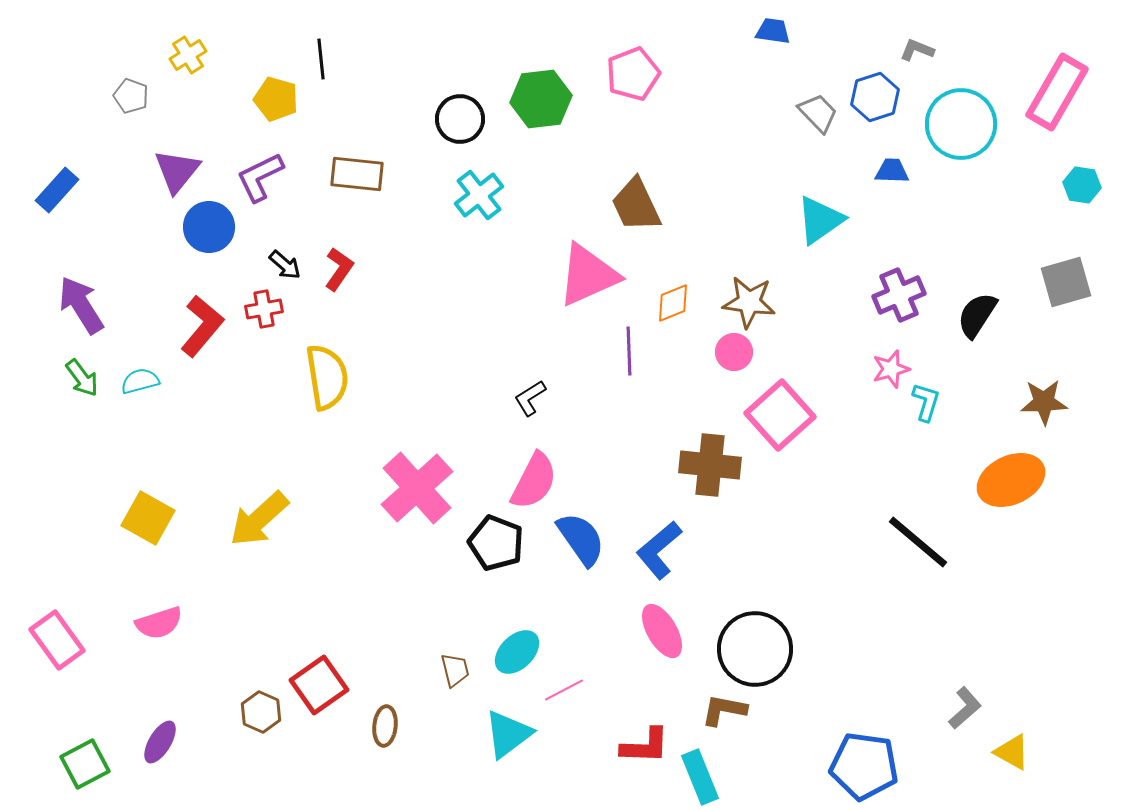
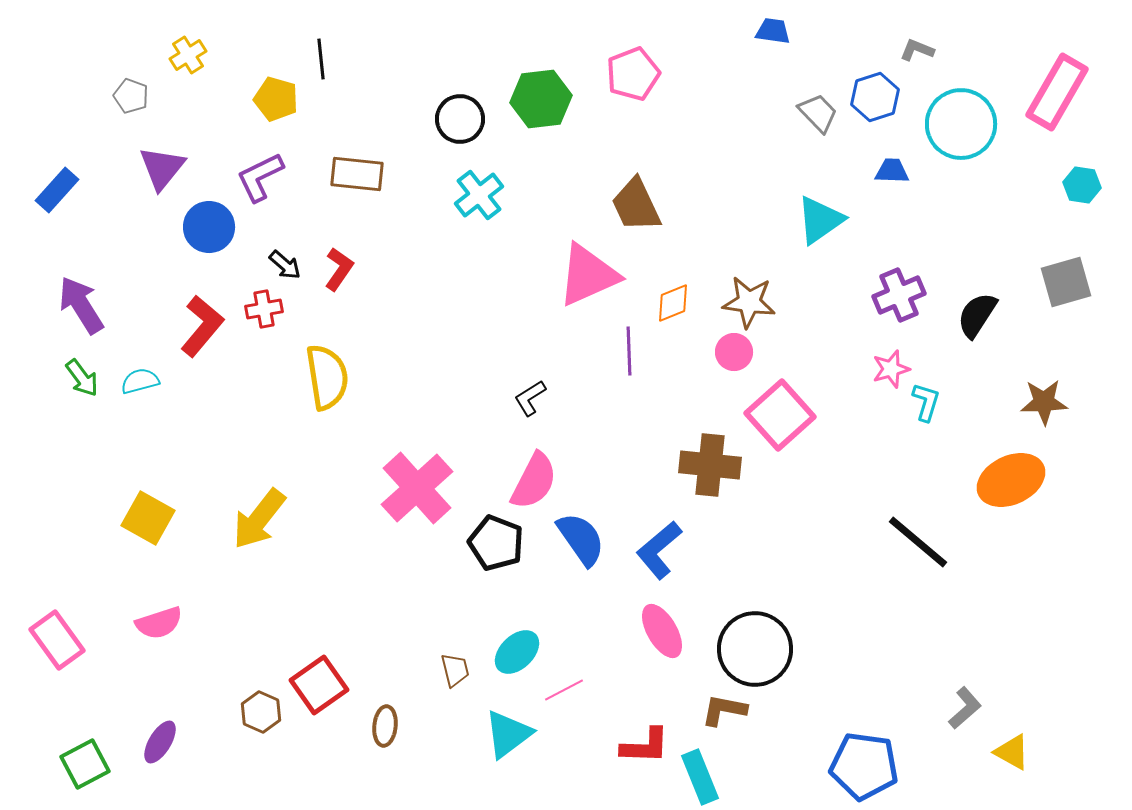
purple triangle at (177, 171): moved 15 px left, 3 px up
yellow arrow at (259, 519): rotated 10 degrees counterclockwise
